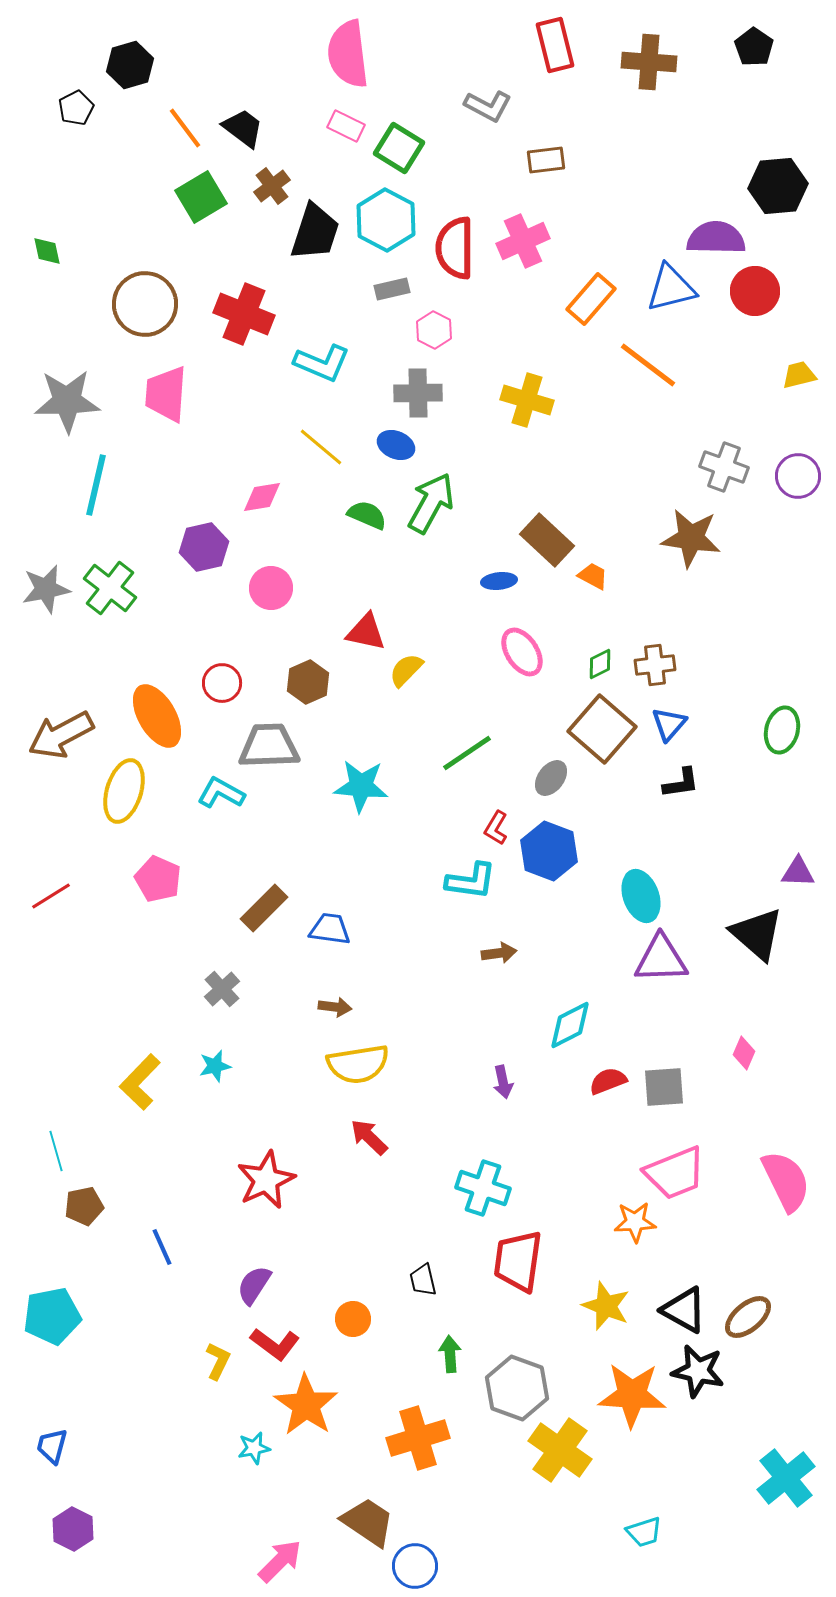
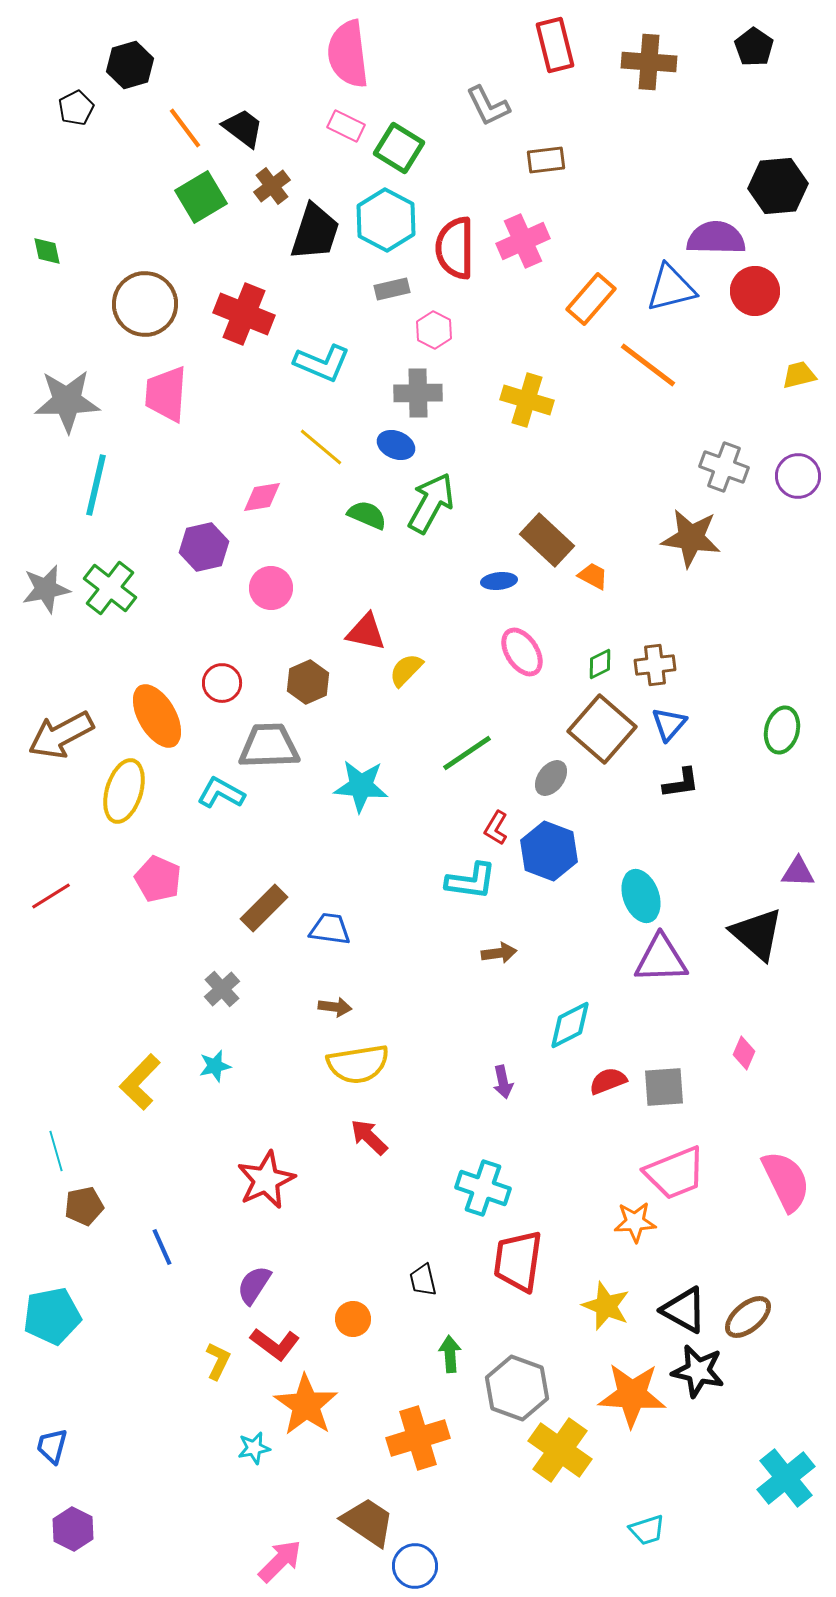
gray L-shape at (488, 106): rotated 36 degrees clockwise
cyan trapezoid at (644, 1532): moved 3 px right, 2 px up
